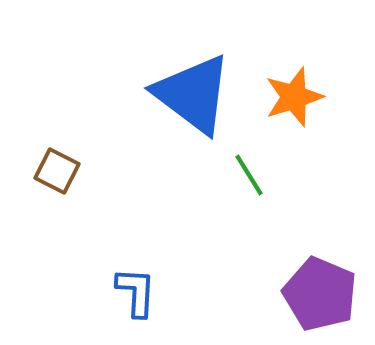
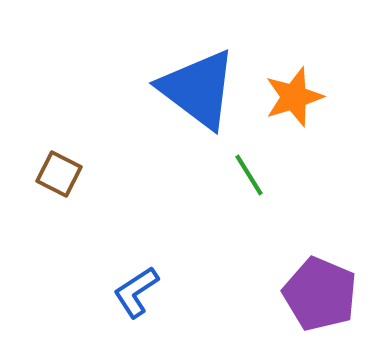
blue triangle: moved 5 px right, 5 px up
brown square: moved 2 px right, 3 px down
blue L-shape: rotated 126 degrees counterclockwise
